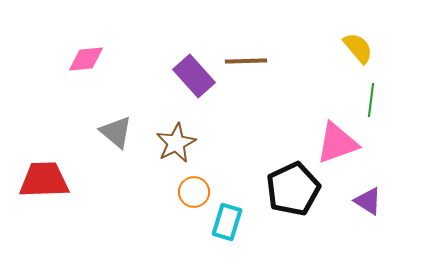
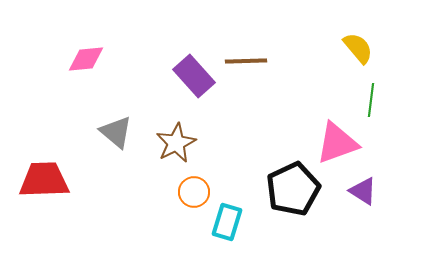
purple triangle: moved 5 px left, 10 px up
